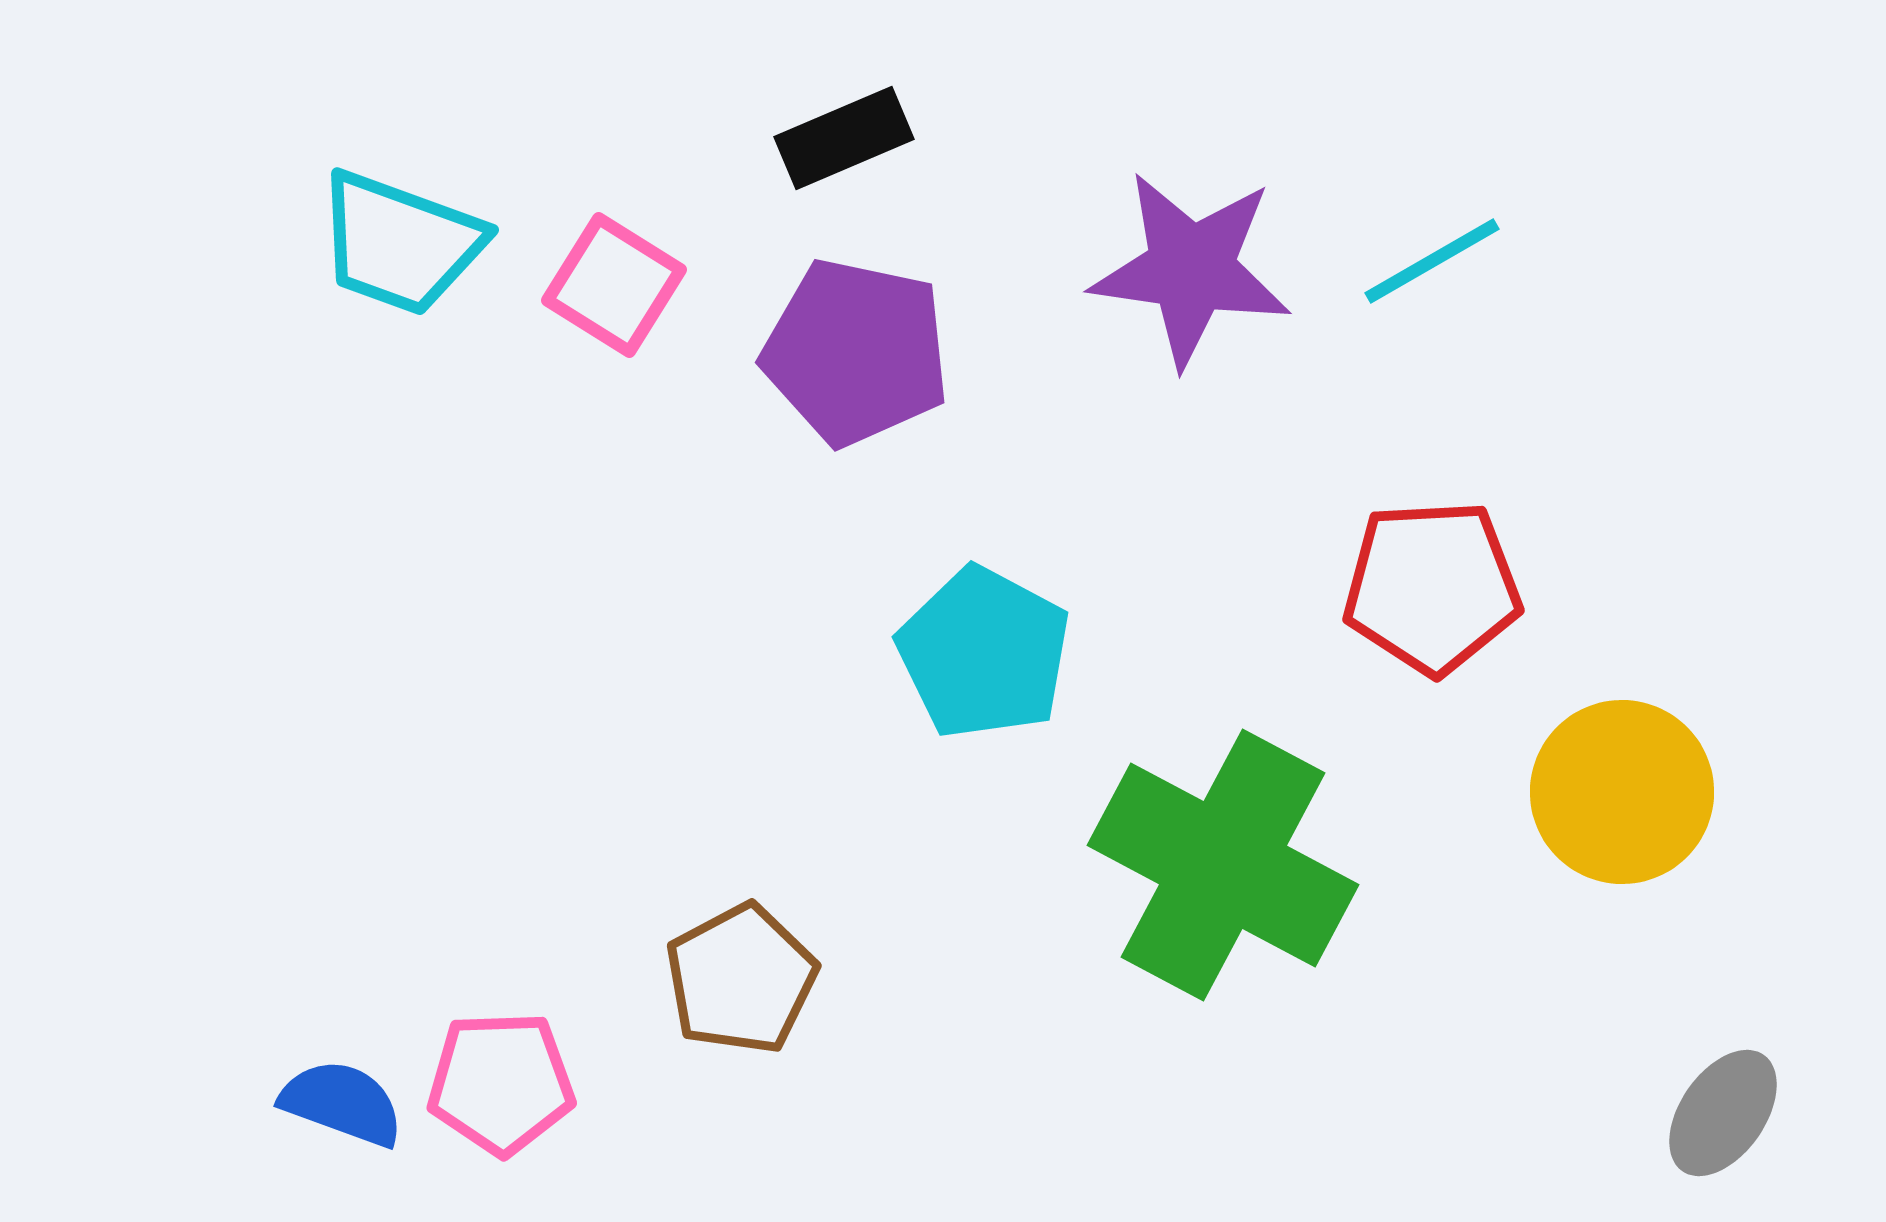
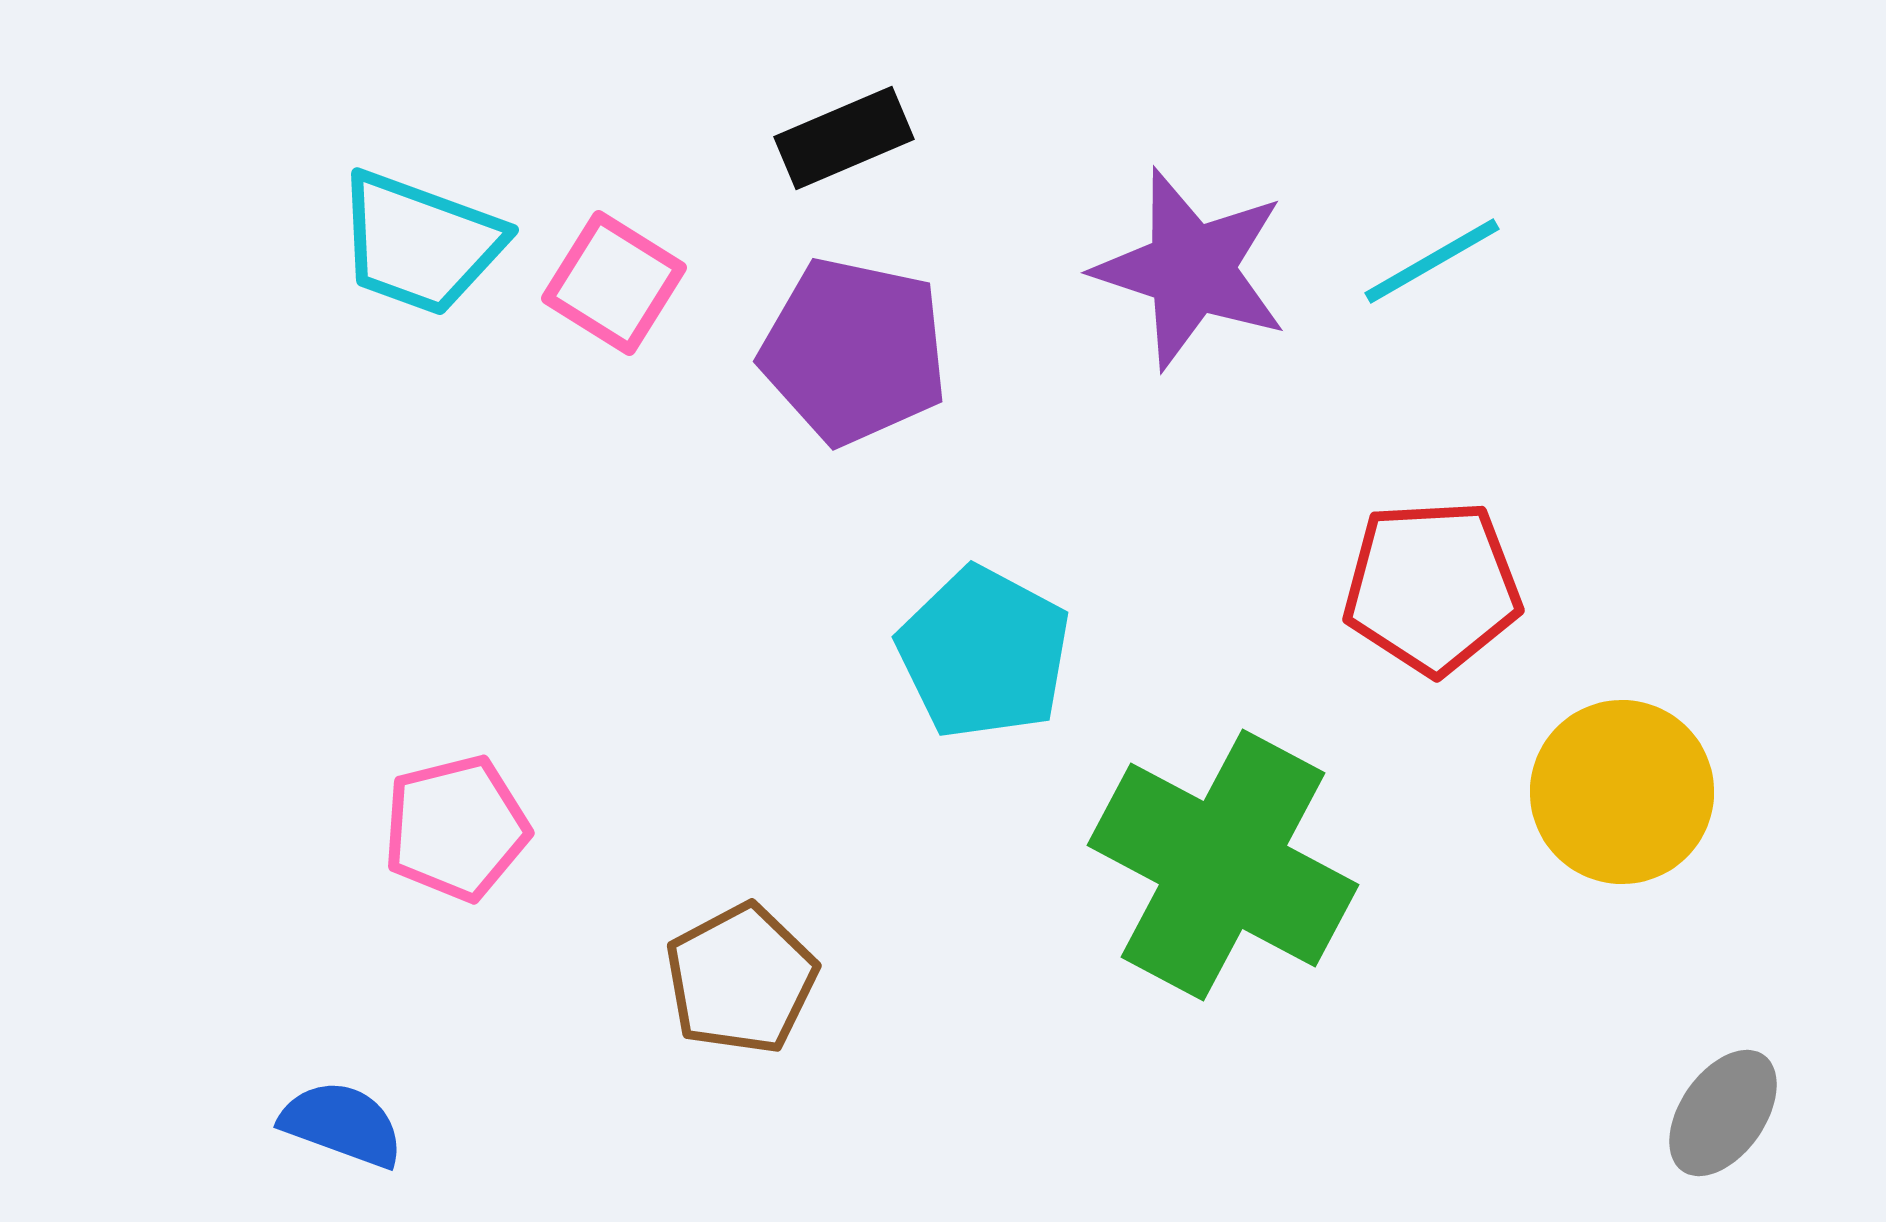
cyan trapezoid: moved 20 px right
purple star: rotated 10 degrees clockwise
pink square: moved 2 px up
purple pentagon: moved 2 px left, 1 px up
pink pentagon: moved 45 px left, 255 px up; rotated 12 degrees counterclockwise
blue semicircle: moved 21 px down
